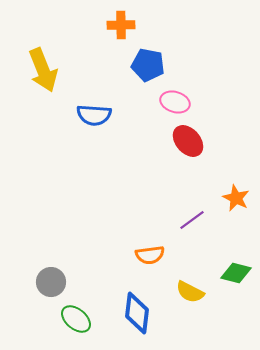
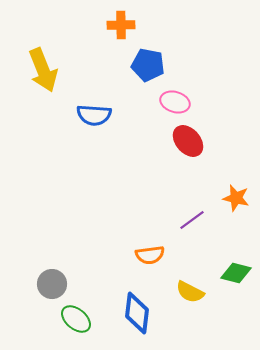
orange star: rotated 12 degrees counterclockwise
gray circle: moved 1 px right, 2 px down
